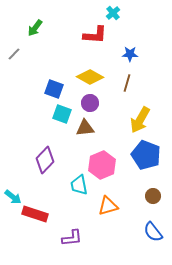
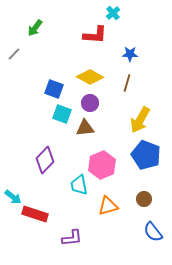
brown circle: moved 9 px left, 3 px down
